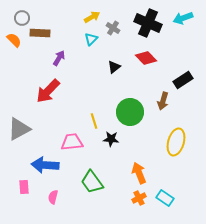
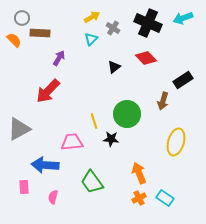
green circle: moved 3 px left, 2 px down
